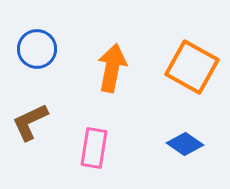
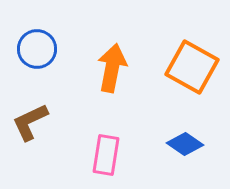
pink rectangle: moved 12 px right, 7 px down
